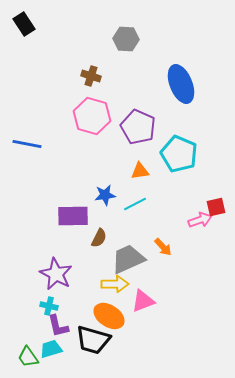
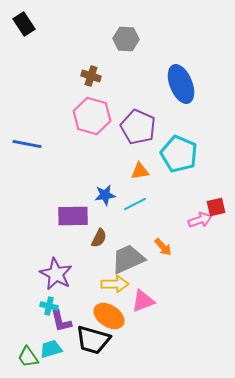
purple L-shape: moved 3 px right, 5 px up
